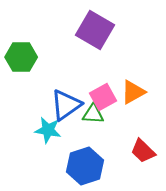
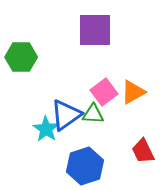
purple square: rotated 30 degrees counterclockwise
pink square: moved 1 px right, 5 px up; rotated 8 degrees counterclockwise
blue triangle: moved 10 px down
cyan star: moved 2 px left, 1 px up; rotated 24 degrees clockwise
red trapezoid: rotated 20 degrees clockwise
